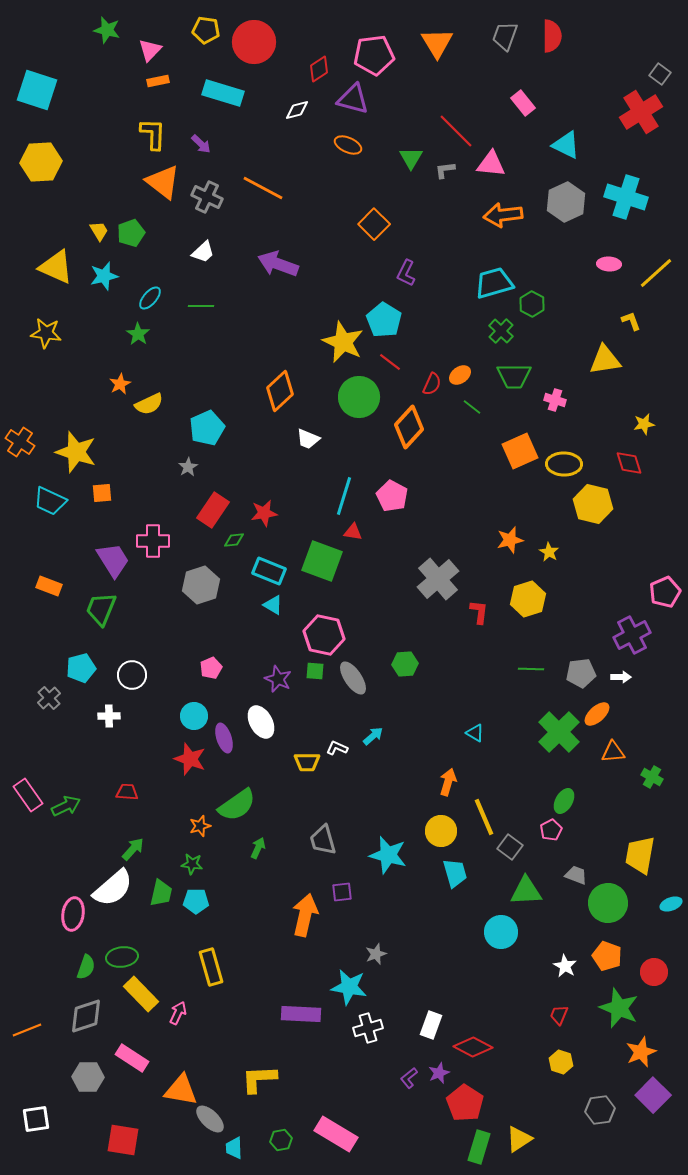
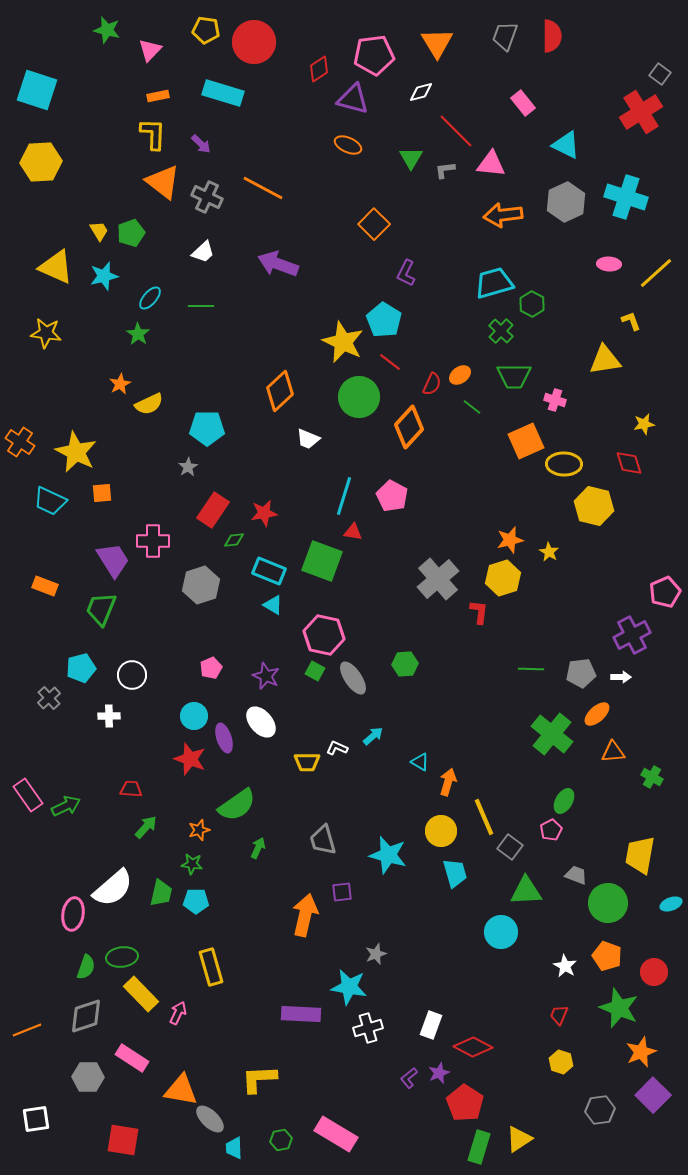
orange rectangle at (158, 81): moved 15 px down
white diamond at (297, 110): moved 124 px right, 18 px up
cyan pentagon at (207, 428): rotated 24 degrees clockwise
orange square at (520, 451): moved 6 px right, 10 px up
yellow star at (76, 452): rotated 9 degrees clockwise
yellow hexagon at (593, 504): moved 1 px right, 2 px down
orange rectangle at (49, 586): moved 4 px left
yellow hexagon at (528, 599): moved 25 px left, 21 px up
green square at (315, 671): rotated 24 degrees clockwise
purple star at (278, 679): moved 12 px left, 3 px up
white ellipse at (261, 722): rotated 12 degrees counterclockwise
green cross at (559, 732): moved 7 px left, 2 px down; rotated 6 degrees counterclockwise
cyan triangle at (475, 733): moved 55 px left, 29 px down
red trapezoid at (127, 792): moved 4 px right, 3 px up
orange star at (200, 826): moved 1 px left, 4 px down
green arrow at (133, 849): moved 13 px right, 22 px up
